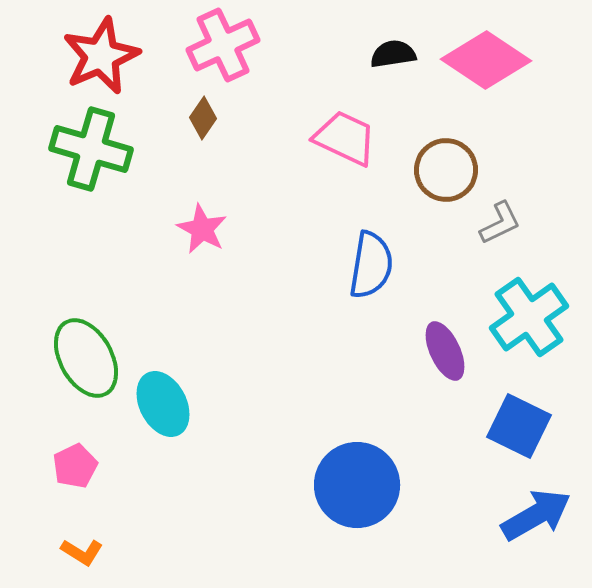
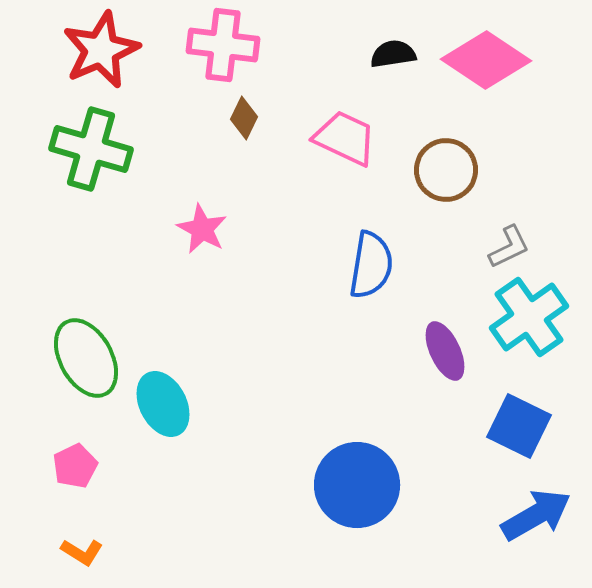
pink cross: rotated 32 degrees clockwise
red star: moved 6 px up
brown diamond: moved 41 px right; rotated 9 degrees counterclockwise
gray L-shape: moved 9 px right, 24 px down
